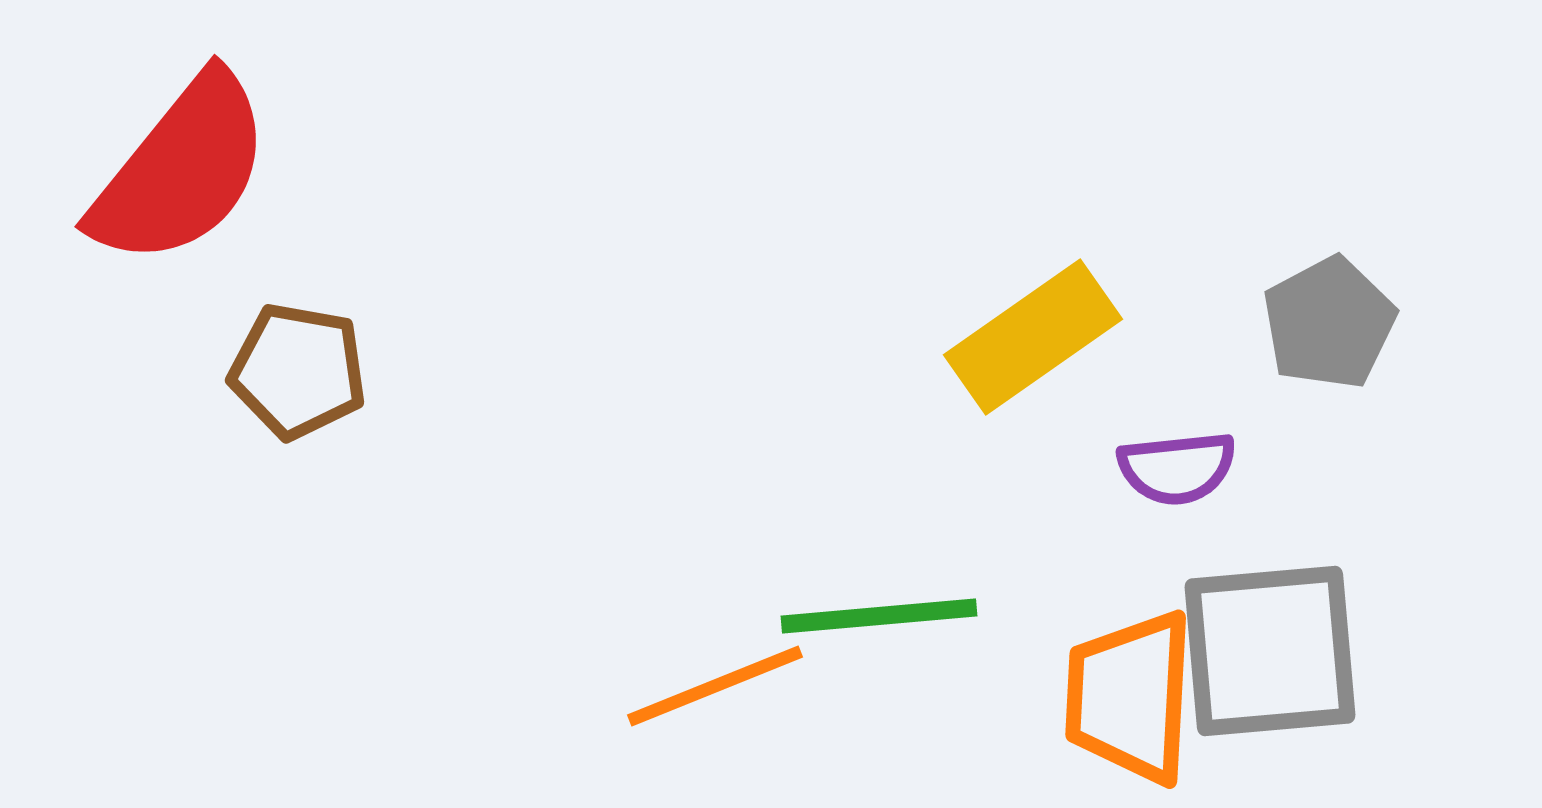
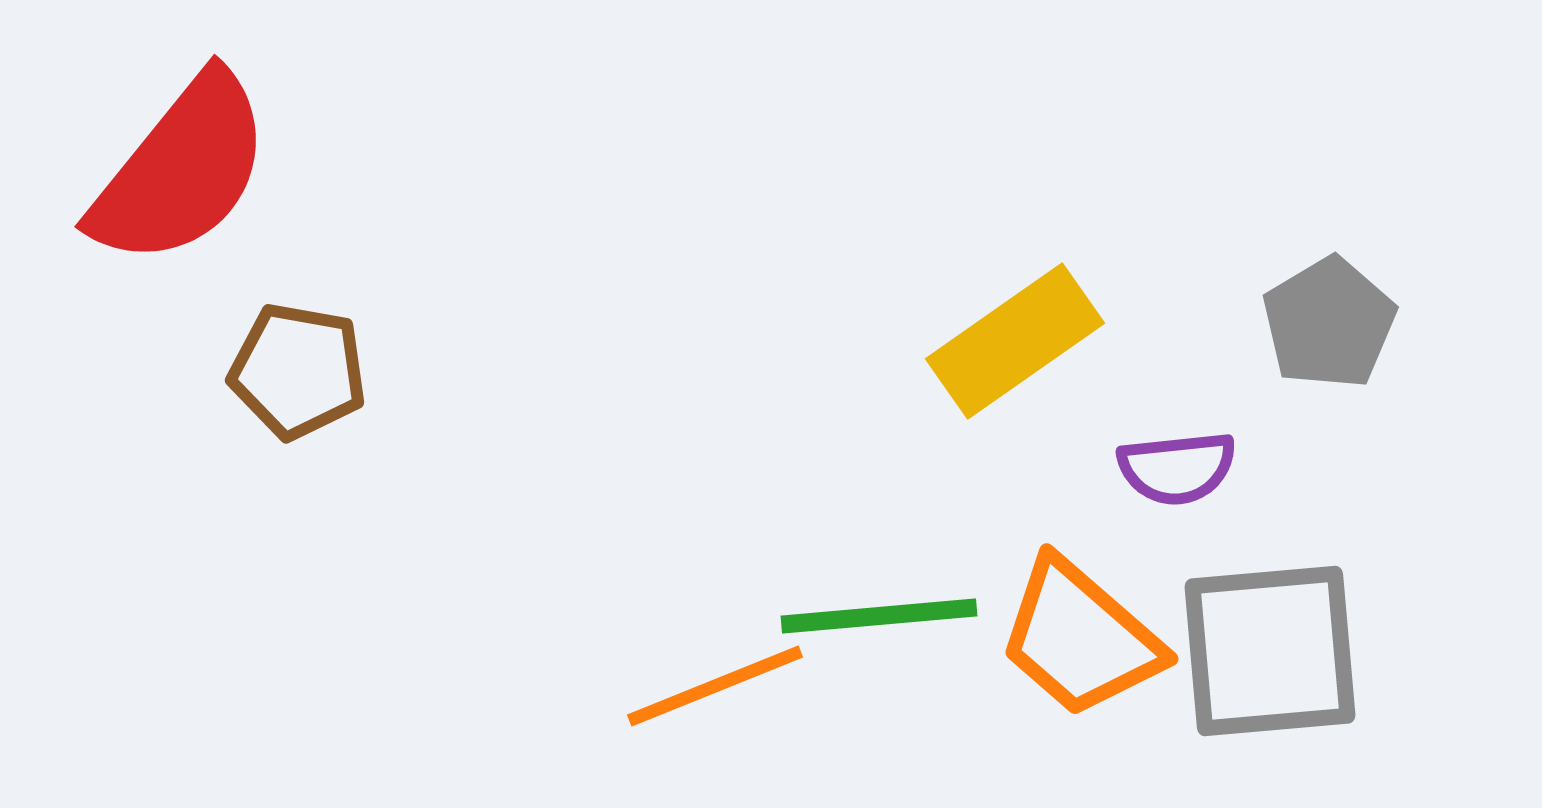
gray pentagon: rotated 3 degrees counterclockwise
yellow rectangle: moved 18 px left, 4 px down
orange trapezoid: moved 50 px left, 59 px up; rotated 52 degrees counterclockwise
